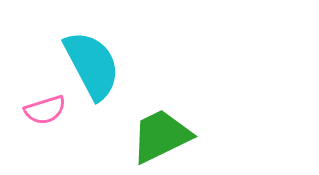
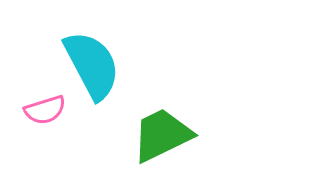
green trapezoid: moved 1 px right, 1 px up
